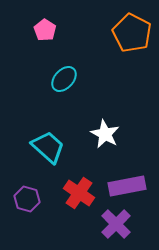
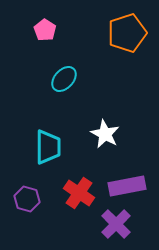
orange pentagon: moved 5 px left; rotated 27 degrees clockwise
cyan trapezoid: rotated 48 degrees clockwise
